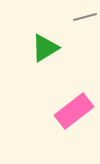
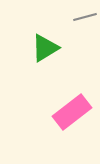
pink rectangle: moved 2 px left, 1 px down
